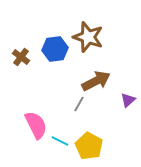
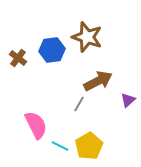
brown star: moved 1 px left
blue hexagon: moved 3 px left, 1 px down
brown cross: moved 3 px left, 1 px down
brown arrow: moved 2 px right
cyan line: moved 5 px down
yellow pentagon: rotated 12 degrees clockwise
